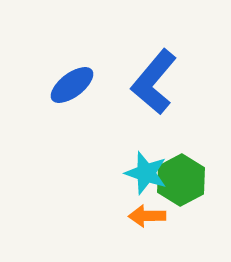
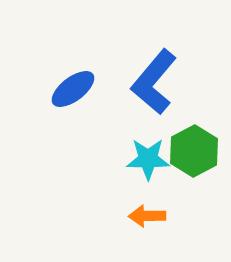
blue ellipse: moved 1 px right, 4 px down
cyan star: moved 2 px right, 14 px up; rotated 18 degrees counterclockwise
green hexagon: moved 13 px right, 29 px up
